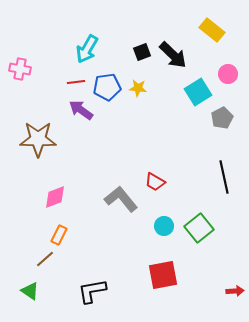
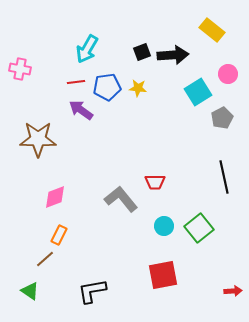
black arrow: rotated 48 degrees counterclockwise
red trapezoid: rotated 30 degrees counterclockwise
red arrow: moved 2 px left
